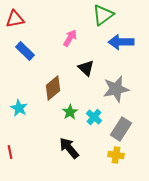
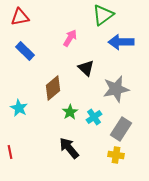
red triangle: moved 5 px right, 2 px up
cyan cross: rotated 14 degrees clockwise
